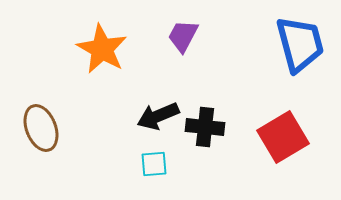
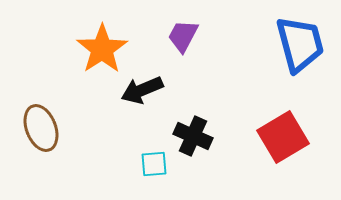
orange star: rotated 9 degrees clockwise
black arrow: moved 16 px left, 26 px up
black cross: moved 12 px left, 9 px down; rotated 18 degrees clockwise
